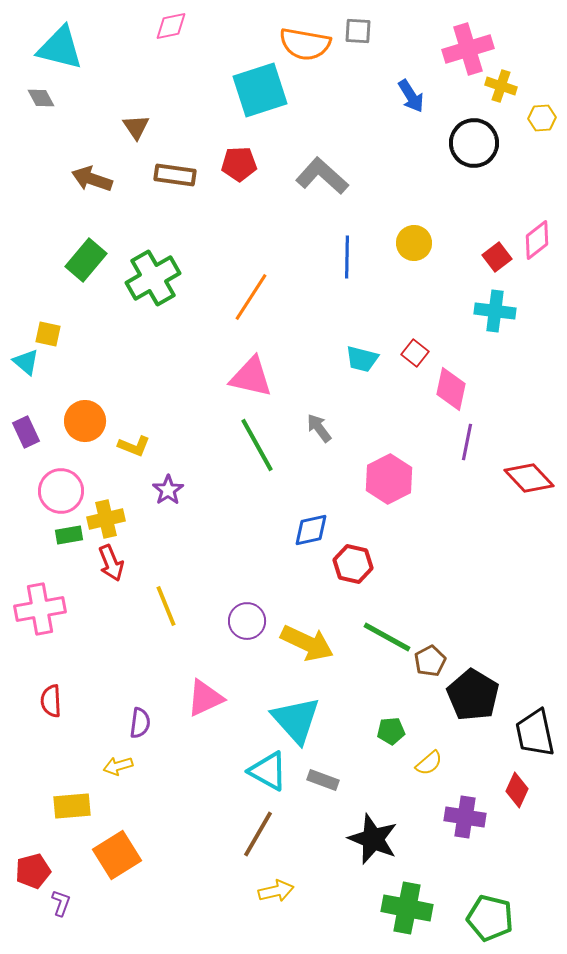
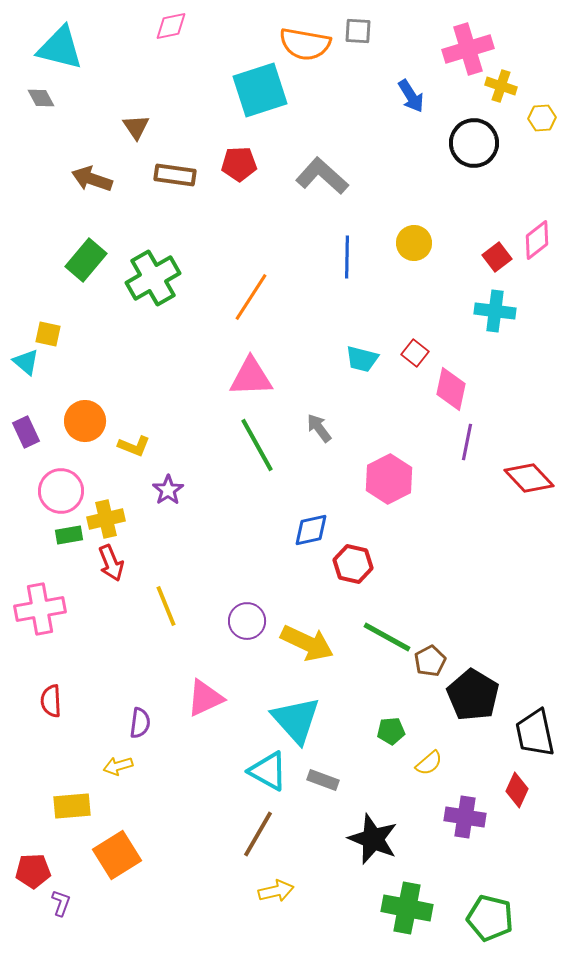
pink triangle at (251, 377): rotated 15 degrees counterclockwise
red pentagon at (33, 871): rotated 12 degrees clockwise
